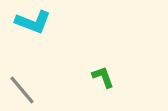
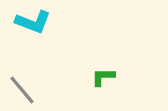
green L-shape: rotated 70 degrees counterclockwise
